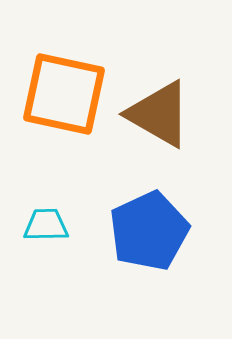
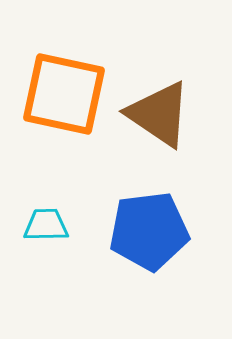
brown triangle: rotated 4 degrees clockwise
blue pentagon: rotated 18 degrees clockwise
